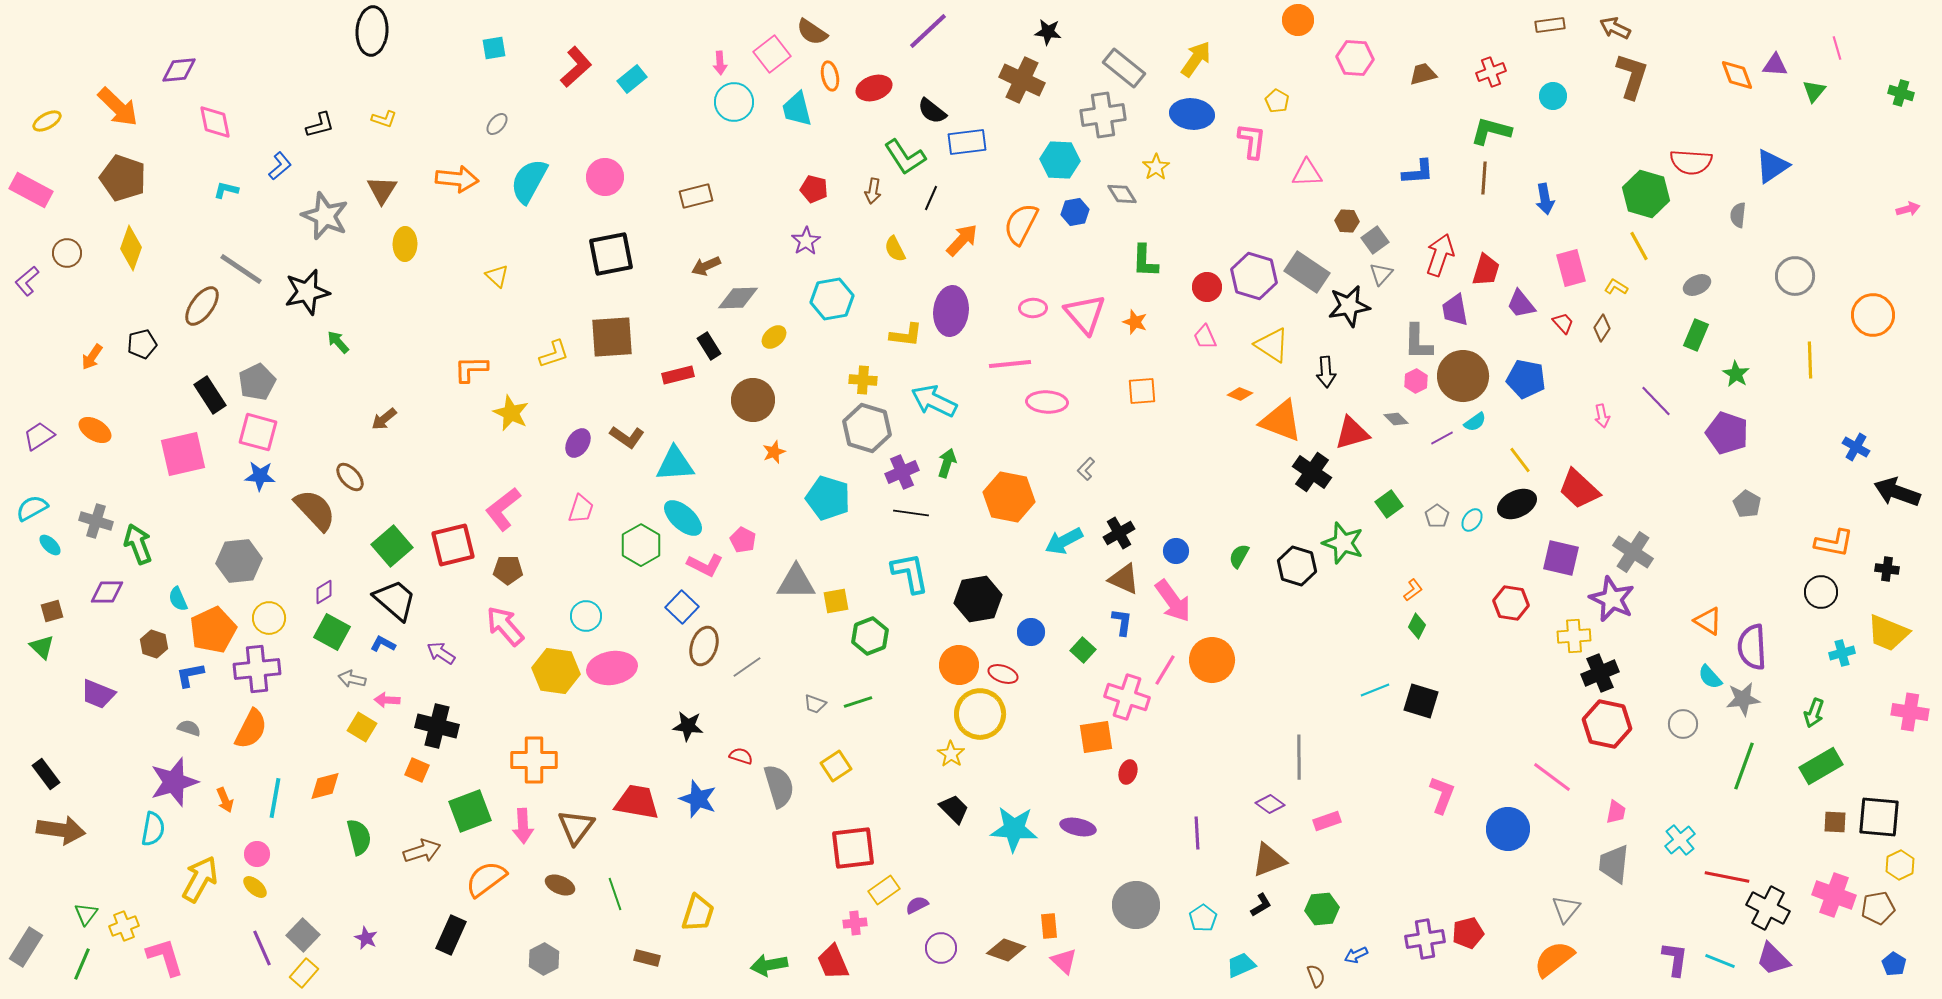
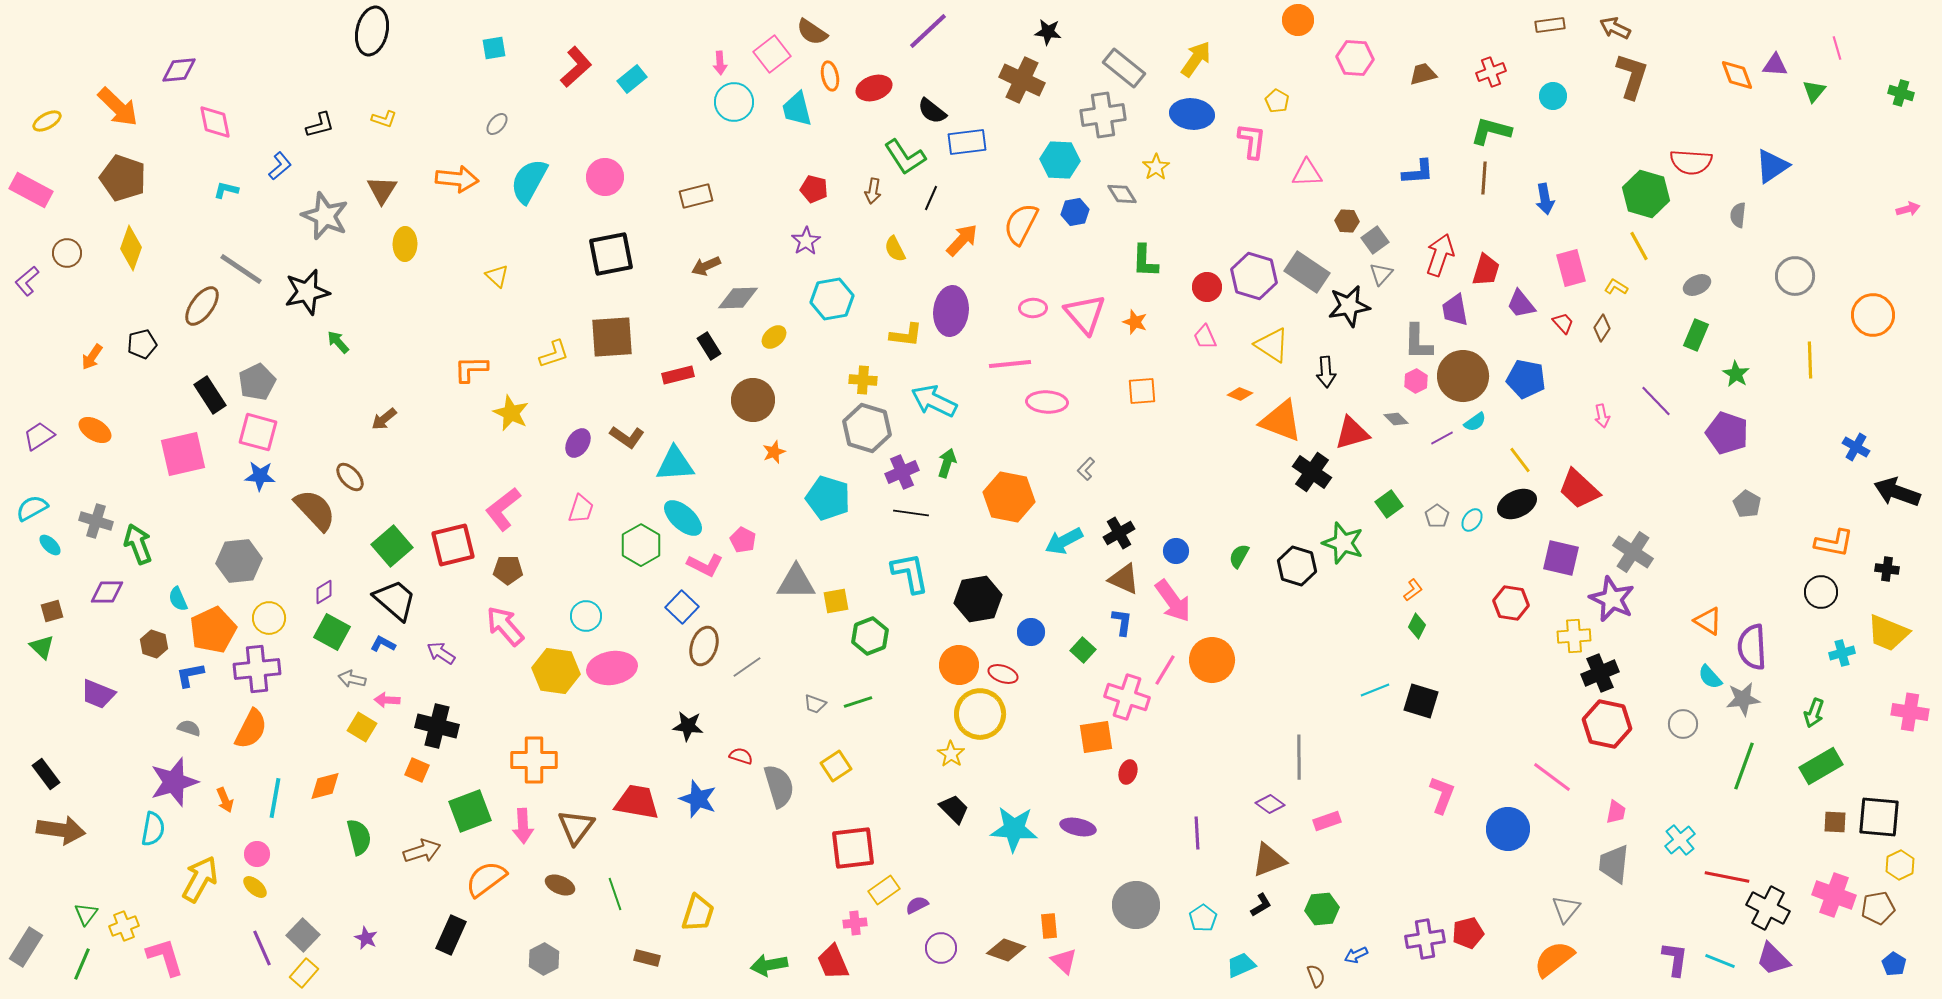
black ellipse at (372, 31): rotated 9 degrees clockwise
